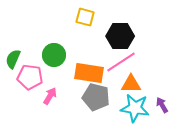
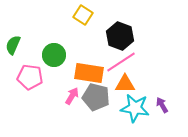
yellow square: moved 2 px left, 2 px up; rotated 18 degrees clockwise
black hexagon: rotated 20 degrees clockwise
green semicircle: moved 14 px up
orange triangle: moved 6 px left
pink arrow: moved 22 px right
